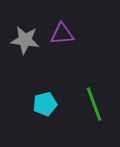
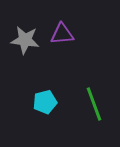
cyan pentagon: moved 2 px up
